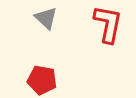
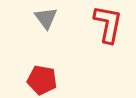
gray triangle: rotated 10 degrees clockwise
